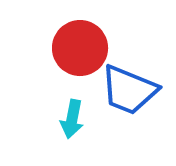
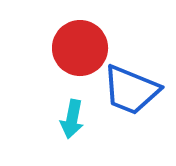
blue trapezoid: moved 2 px right
